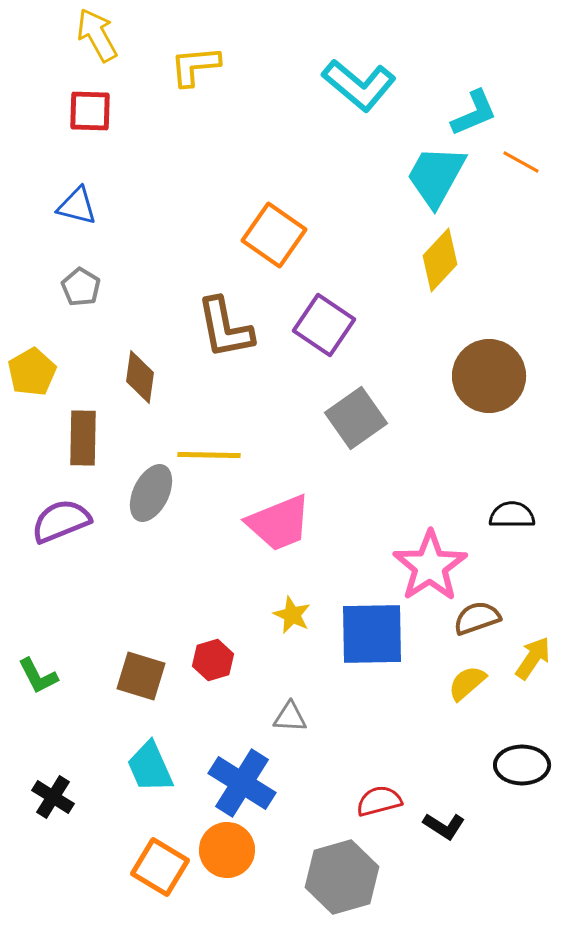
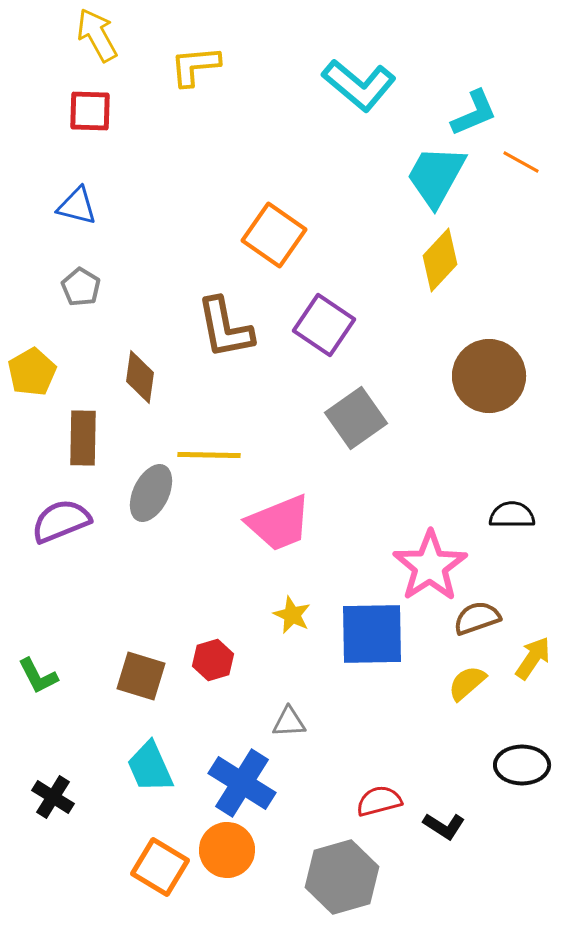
gray triangle at (290, 717): moved 1 px left, 5 px down; rotated 6 degrees counterclockwise
